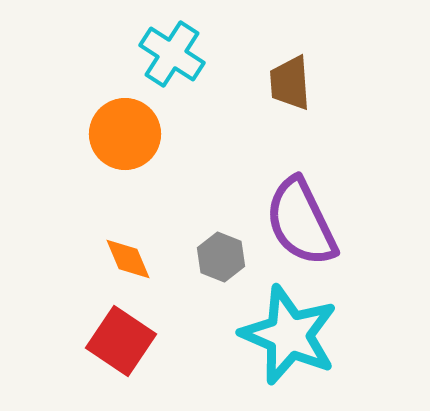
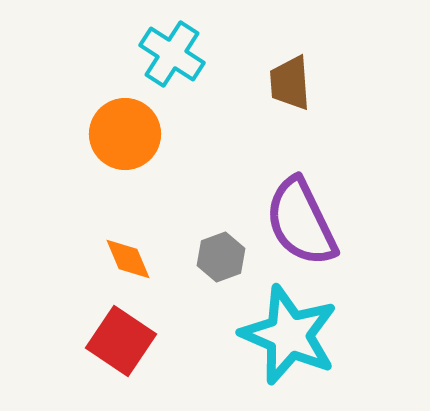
gray hexagon: rotated 18 degrees clockwise
